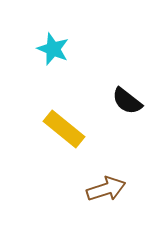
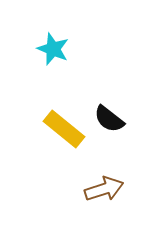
black semicircle: moved 18 px left, 18 px down
brown arrow: moved 2 px left
